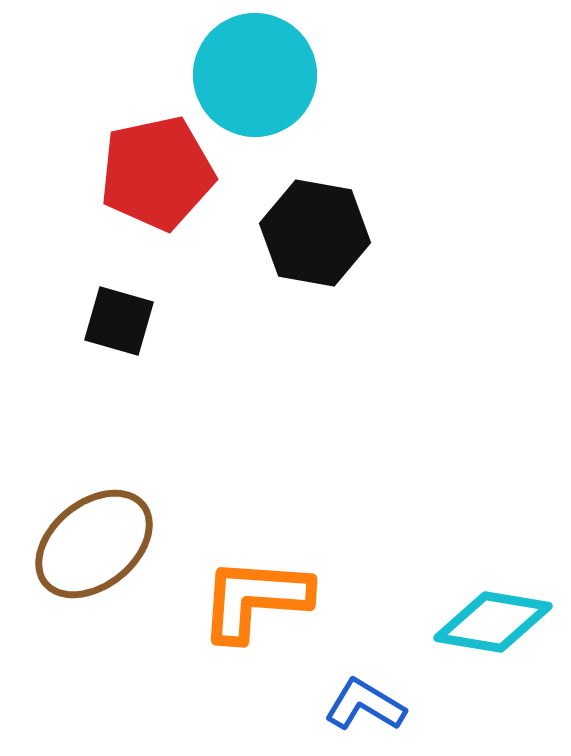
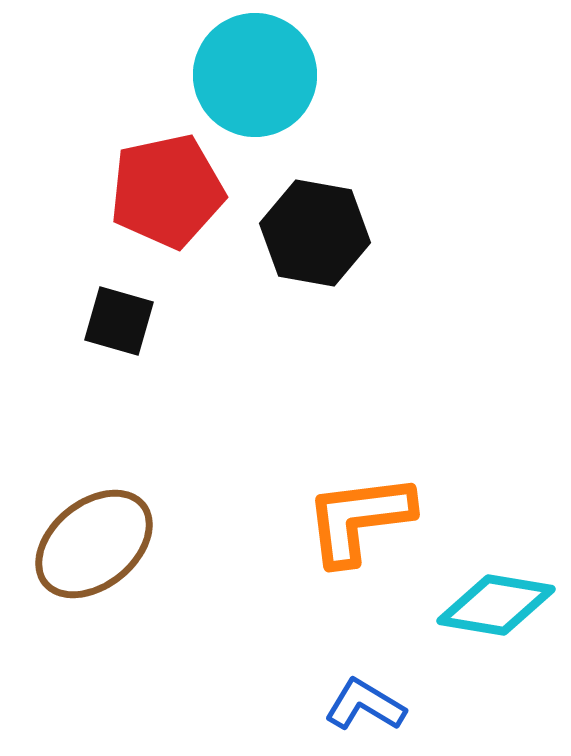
red pentagon: moved 10 px right, 18 px down
orange L-shape: moved 104 px right, 80 px up; rotated 11 degrees counterclockwise
cyan diamond: moved 3 px right, 17 px up
